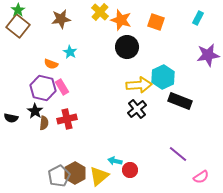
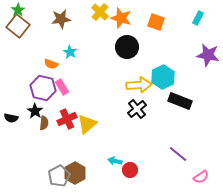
orange star: moved 2 px up
purple star: rotated 20 degrees clockwise
red cross: rotated 12 degrees counterclockwise
yellow triangle: moved 12 px left, 52 px up
